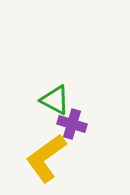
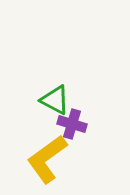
yellow L-shape: moved 1 px right, 1 px down
